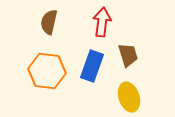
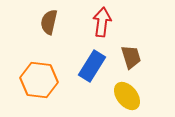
brown trapezoid: moved 3 px right, 2 px down
blue rectangle: rotated 12 degrees clockwise
orange hexagon: moved 8 px left, 9 px down
yellow ellipse: moved 2 px left, 1 px up; rotated 20 degrees counterclockwise
